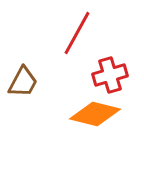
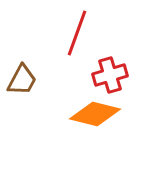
red line: rotated 9 degrees counterclockwise
brown trapezoid: moved 1 px left, 2 px up
